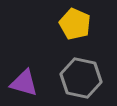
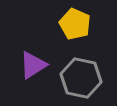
purple triangle: moved 9 px right, 18 px up; rotated 48 degrees counterclockwise
